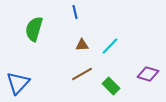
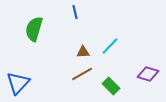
brown triangle: moved 1 px right, 7 px down
